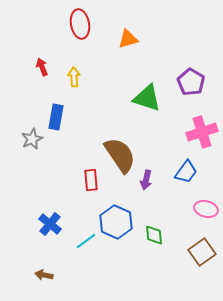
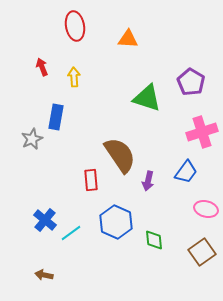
red ellipse: moved 5 px left, 2 px down
orange triangle: rotated 20 degrees clockwise
purple arrow: moved 2 px right, 1 px down
blue cross: moved 5 px left, 4 px up
green diamond: moved 5 px down
cyan line: moved 15 px left, 8 px up
